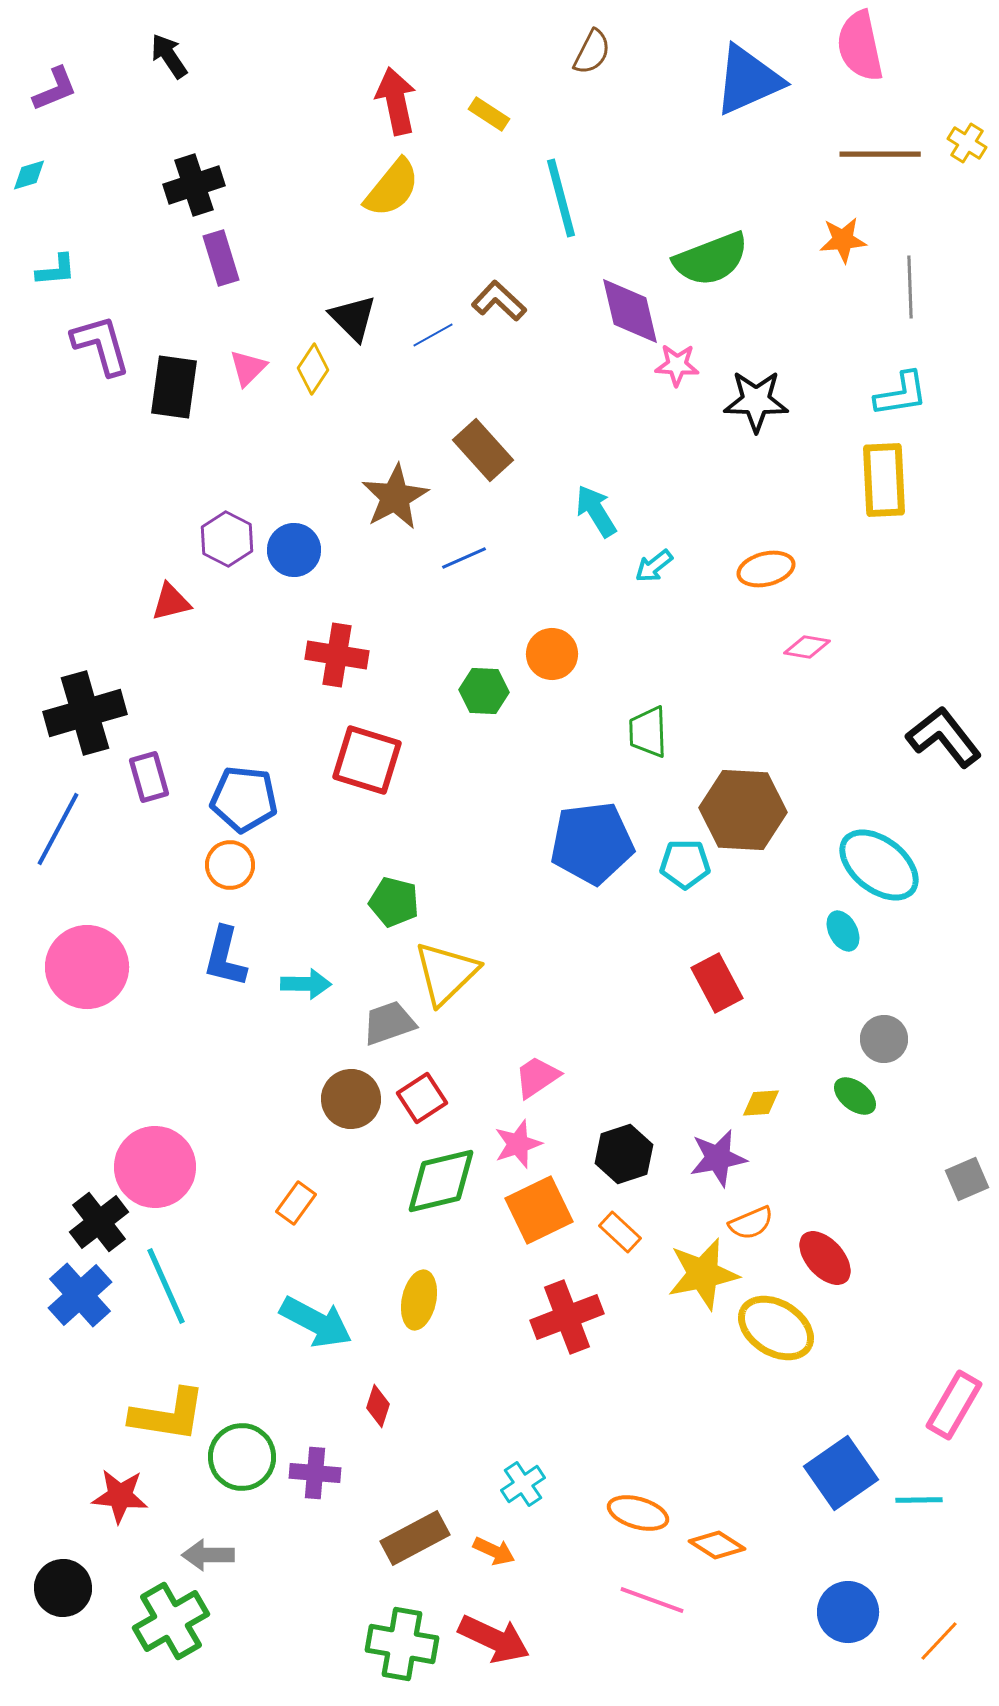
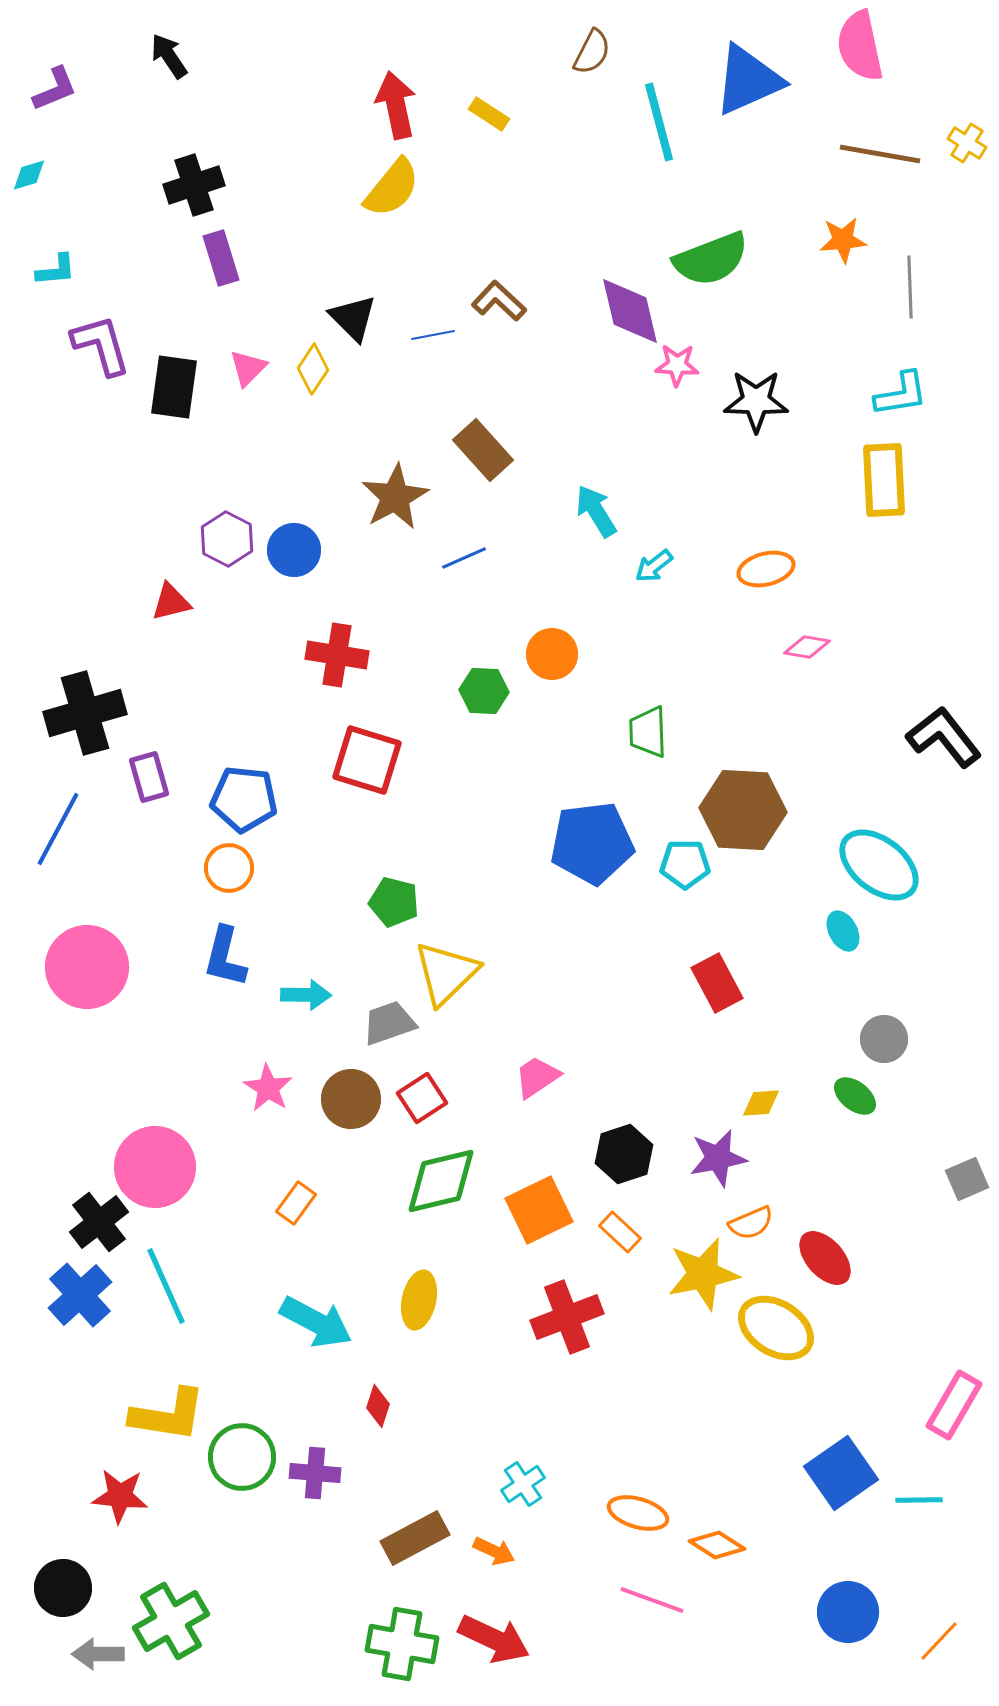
red arrow at (396, 101): moved 4 px down
brown line at (880, 154): rotated 10 degrees clockwise
cyan line at (561, 198): moved 98 px right, 76 px up
blue line at (433, 335): rotated 18 degrees clockwise
orange circle at (230, 865): moved 1 px left, 3 px down
cyan arrow at (306, 984): moved 11 px down
pink star at (518, 1144): moved 250 px left, 56 px up; rotated 21 degrees counterclockwise
gray arrow at (208, 1555): moved 110 px left, 99 px down
